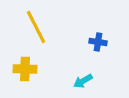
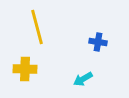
yellow line: moved 1 px right; rotated 12 degrees clockwise
cyan arrow: moved 2 px up
